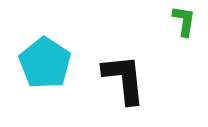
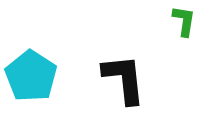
cyan pentagon: moved 14 px left, 13 px down
